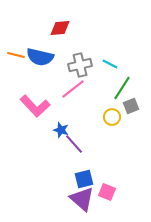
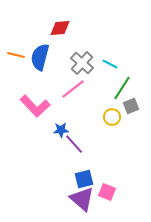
blue semicircle: rotated 92 degrees clockwise
gray cross: moved 2 px right, 2 px up; rotated 35 degrees counterclockwise
blue star: rotated 21 degrees counterclockwise
